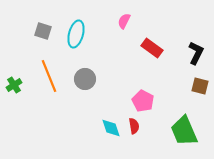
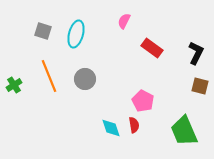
red semicircle: moved 1 px up
